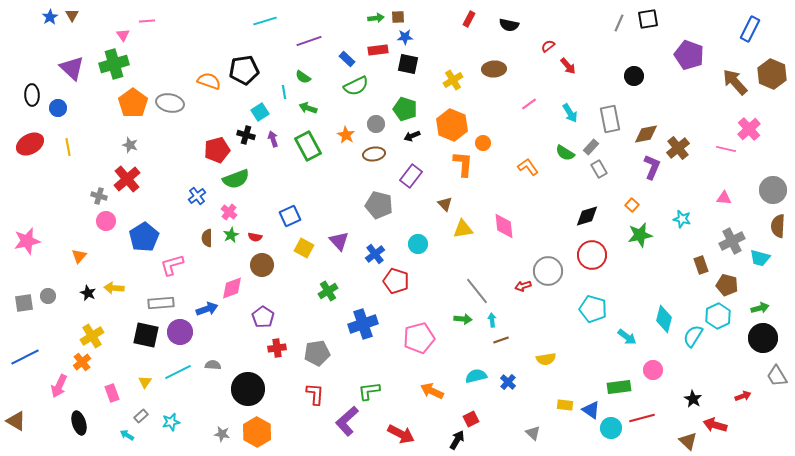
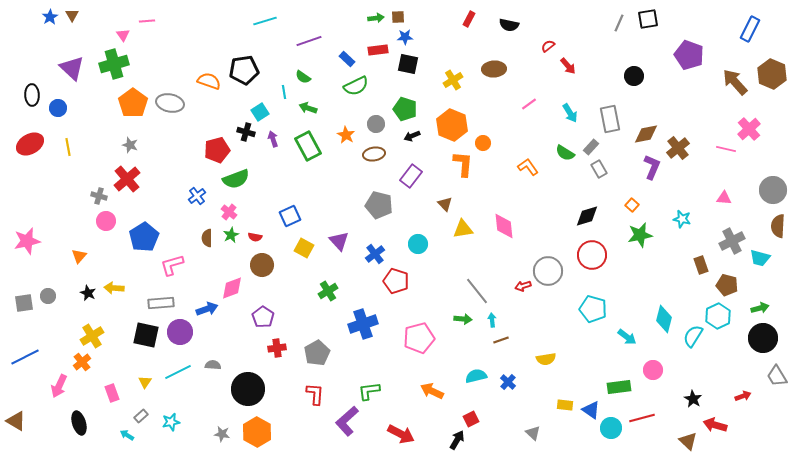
black cross at (246, 135): moved 3 px up
gray pentagon at (317, 353): rotated 20 degrees counterclockwise
